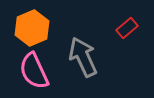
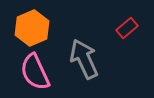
gray arrow: moved 1 px right, 2 px down
pink semicircle: moved 1 px right, 1 px down
